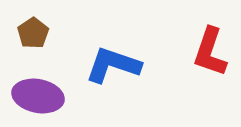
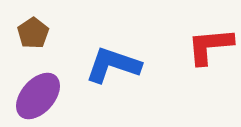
red L-shape: moved 6 px up; rotated 66 degrees clockwise
purple ellipse: rotated 60 degrees counterclockwise
